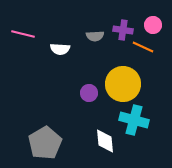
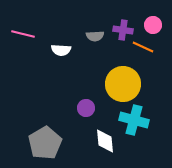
white semicircle: moved 1 px right, 1 px down
purple circle: moved 3 px left, 15 px down
